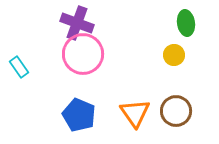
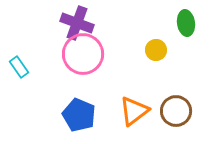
yellow circle: moved 18 px left, 5 px up
orange triangle: moved 1 px left, 2 px up; rotated 28 degrees clockwise
